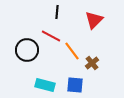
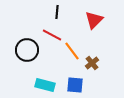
red line: moved 1 px right, 1 px up
